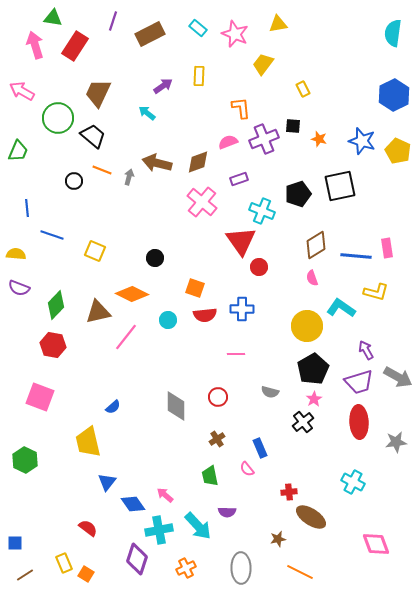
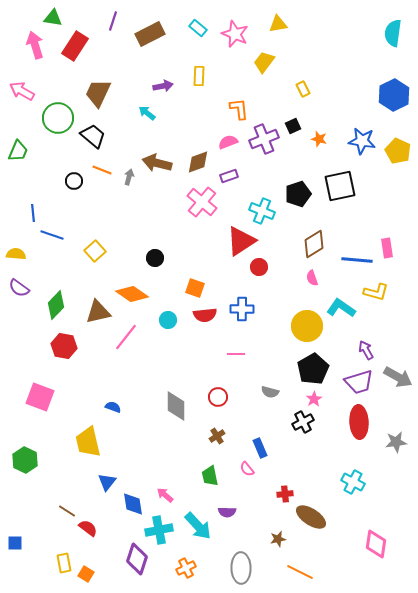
yellow trapezoid at (263, 64): moved 1 px right, 2 px up
purple arrow at (163, 86): rotated 24 degrees clockwise
orange L-shape at (241, 108): moved 2 px left, 1 px down
black square at (293, 126): rotated 28 degrees counterclockwise
blue star at (362, 141): rotated 8 degrees counterclockwise
purple rectangle at (239, 179): moved 10 px left, 3 px up
blue line at (27, 208): moved 6 px right, 5 px down
red triangle at (241, 241): rotated 32 degrees clockwise
brown diamond at (316, 245): moved 2 px left, 1 px up
yellow square at (95, 251): rotated 25 degrees clockwise
blue line at (356, 256): moved 1 px right, 4 px down
purple semicircle at (19, 288): rotated 15 degrees clockwise
orange diamond at (132, 294): rotated 8 degrees clockwise
red hexagon at (53, 345): moved 11 px right, 1 px down
blue semicircle at (113, 407): rotated 119 degrees counterclockwise
black cross at (303, 422): rotated 10 degrees clockwise
brown cross at (217, 439): moved 3 px up
red cross at (289, 492): moved 4 px left, 2 px down
blue diamond at (133, 504): rotated 25 degrees clockwise
pink diamond at (376, 544): rotated 28 degrees clockwise
yellow rectangle at (64, 563): rotated 12 degrees clockwise
brown line at (25, 575): moved 42 px right, 64 px up; rotated 66 degrees clockwise
